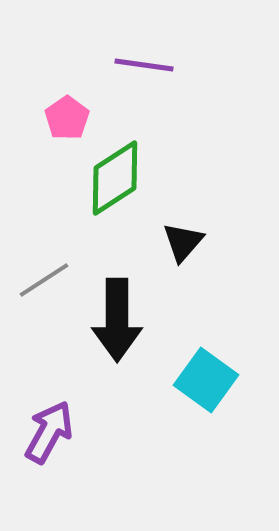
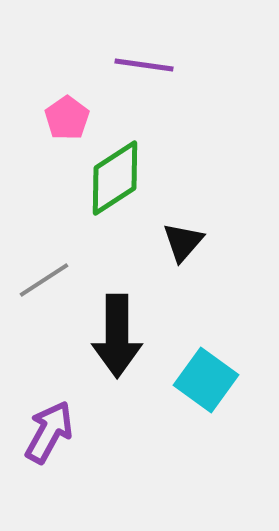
black arrow: moved 16 px down
